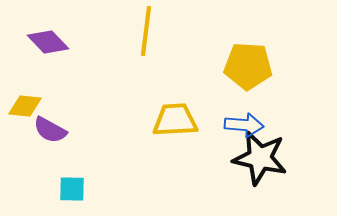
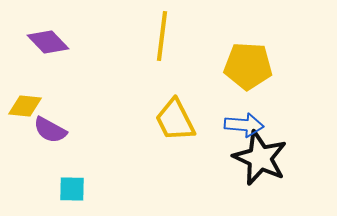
yellow line: moved 16 px right, 5 px down
yellow trapezoid: rotated 114 degrees counterclockwise
black star: rotated 12 degrees clockwise
